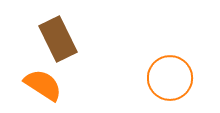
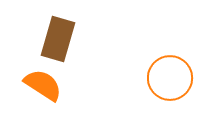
brown rectangle: rotated 42 degrees clockwise
